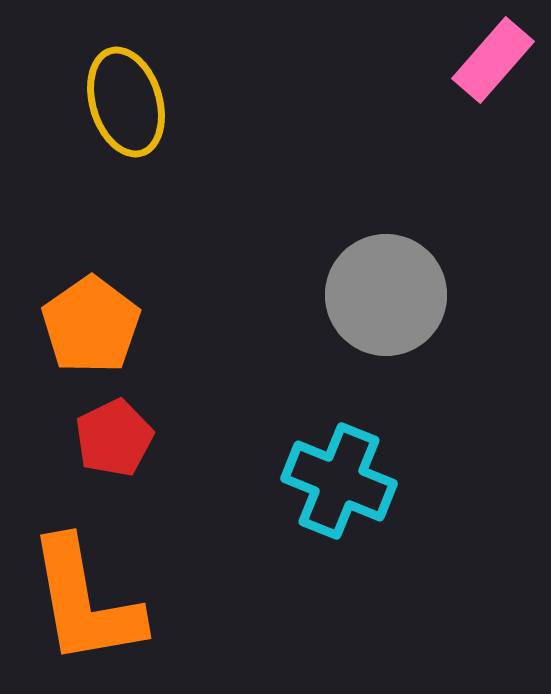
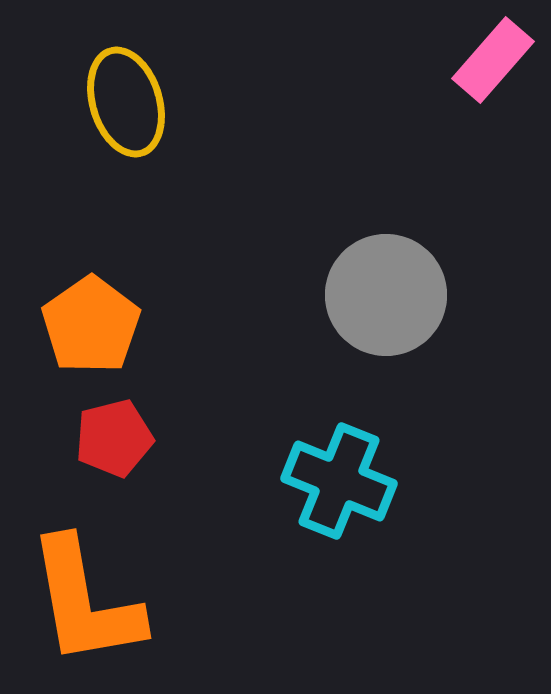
red pentagon: rotated 12 degrees clockwise
